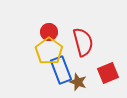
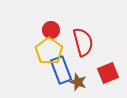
red circle: moved 2 px right, 2 px up
